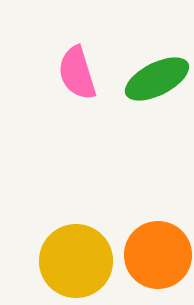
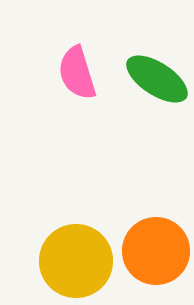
green ellipse: rotated 60 degrees clockwise
orange circle: moved 2 px left, 4 px up
